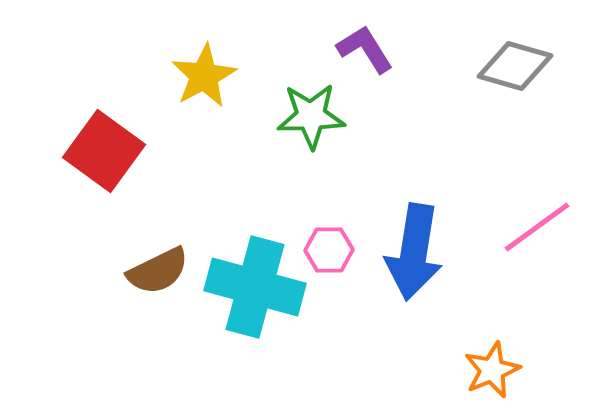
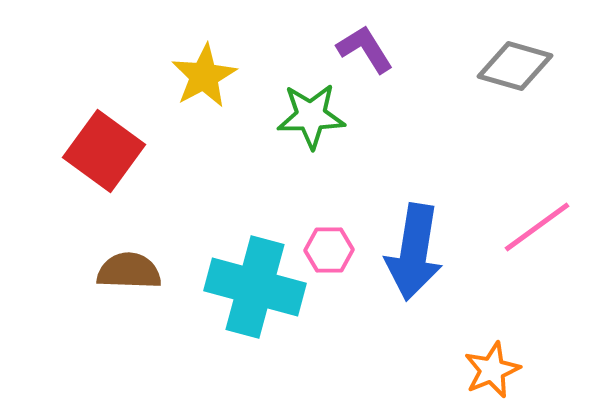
brown semicircle: moved 29 px left; rotated 152 degrees counterclockwise
